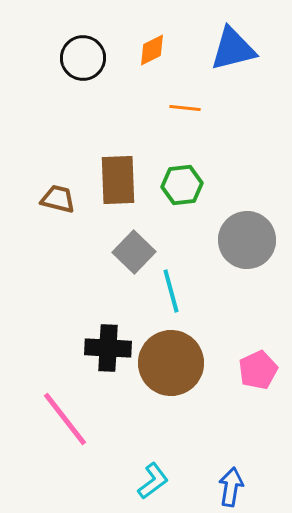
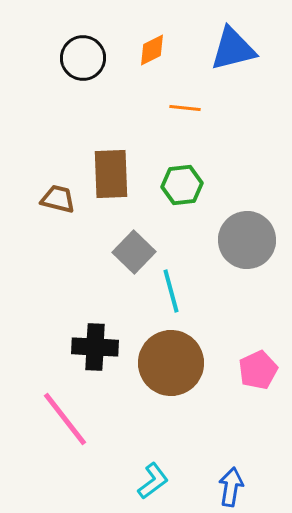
brown rectangle: moved 7 px left, 6 px up
black cross: moved 13 px left, 1 px up
